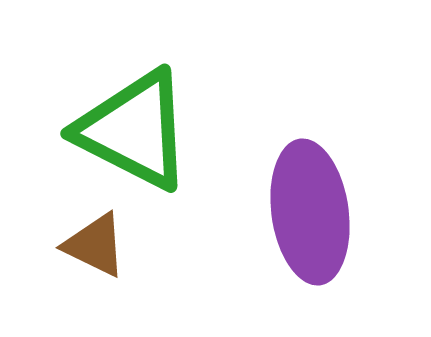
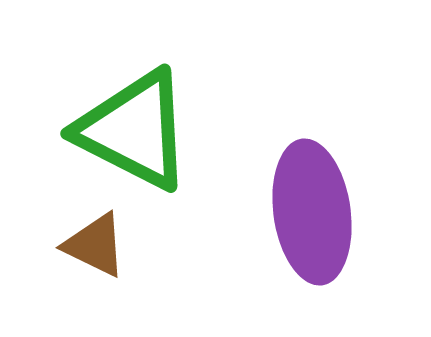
purple ellipse: moved 2 px right
